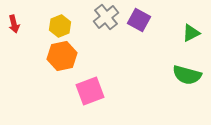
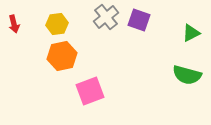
purple square: rotated 10 degrees counterclockwise
yellow hexagon: moved 3 px left, 2 px up; rotated 15 degrees clockwise
